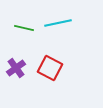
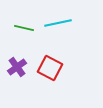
purple cross: moved 1 px right, 1 px up
